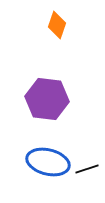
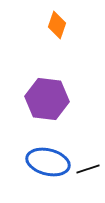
black line: moved 1 px right
